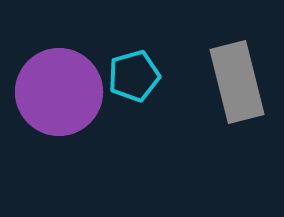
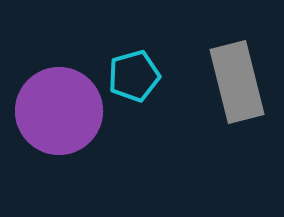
purple circle: moved 19 px down
